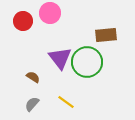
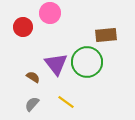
red circle: moved 6 px down
purple triangle: moved 4 px left, 6 px down
